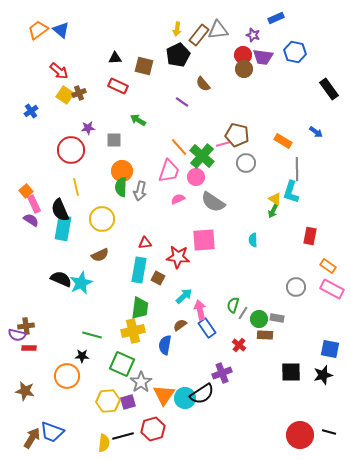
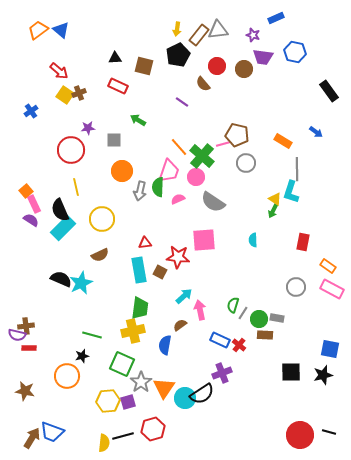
red circle at (243, 55): moved 26 px left, 11 px down
black rectangle at (329, 89): moved 2 px down
green semicircle at (121, 187): moved 37 px right
cyan rectangle at (63, 228): rotated 35 degrees clockwise
red rectangle at (310, 236): moved 7 px left, 6 px down
cyan rectangle at (139, 270): rotated 20 degrees counterclockwise
brown square at (158, 278): moved 2 px right, 6 px up
blue rectangle at (207, 328): moved 13 px right, 12 px down; rotated 30 degrees counterclockwise
black star at (82, 356): rotated 16 degrees counterclockwise
orange triangle at (164, 395): moved 7 px up
